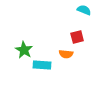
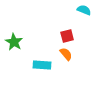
red square: moved 10 px left, 1 px up
green star: moved 10 px left, 8 px up
orange semicircle: rotated 136 degrees counterclockwise
